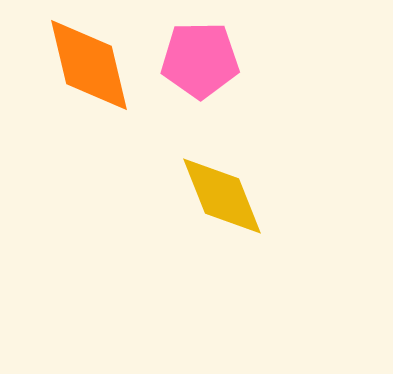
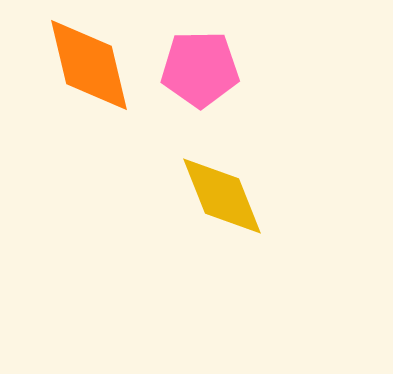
pink pentagon: moved 9 px down
